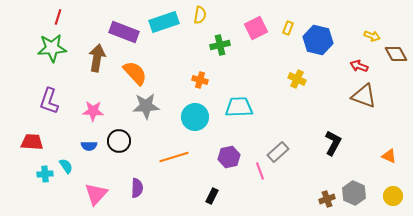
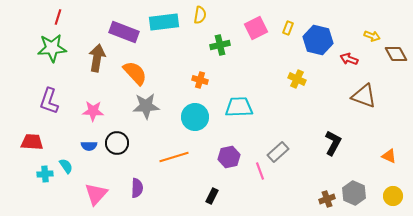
cyan rectangle: rotated 12 degrees clockwise
red arrow: moved 10 px left, 7 px up
black circle: moved 2 px left, 2 px down
